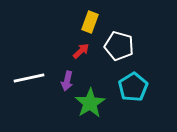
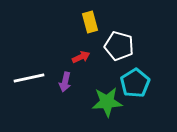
yellow rectangle: rotated 35 degrees counterclockwise
red arrow: moved 6 px down; rotated 18 degrees clockwise
purple arrow: moved 2 px left, 1 px down
cyan pentagon: moved 2 px right, 4 px up
green star: moved 17 px right, 1 px up; rotated 28 degrees clockwise
